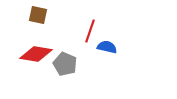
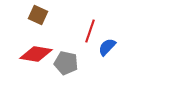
brown square: rotated 12 degrees clockwise
blue semicircle: rotated 60 degrees counterclockwise
gray pentagon: moved 1 px right, 1 px up; rotated 10 degrees counterclockwise
